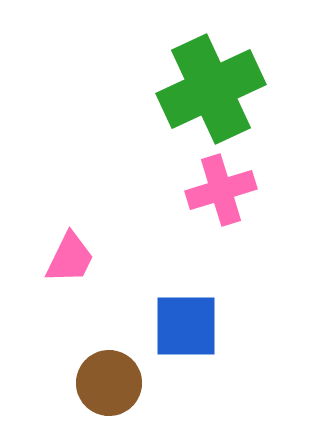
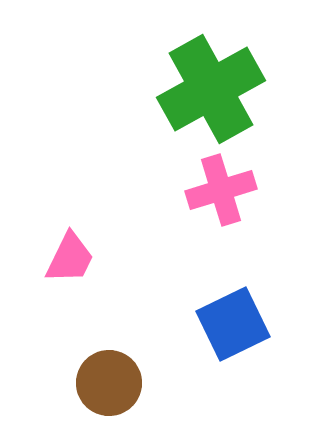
green cross: rotated 4 degrees counterclockwise
blue square: moved 47 px right, 2 px up; rotated 26 degrees counterclockwise
